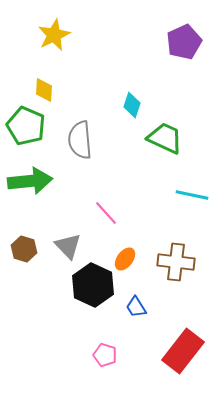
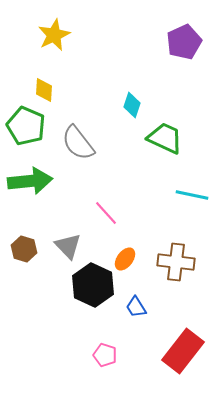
gray semicircle: moved 2 px left, 3 px down; rotated 33 degrees counterclockwise
